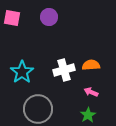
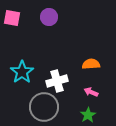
orange semicircle: moved 1 px up
white cross: moved 7 px left, 11 px down
gray circle: moved 6 px right, 2 px up
